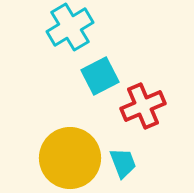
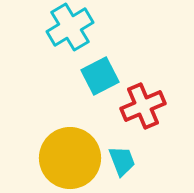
cyan trapezoid: moved 1 px left, 2 px up
